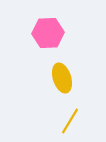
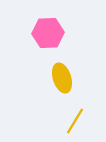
yellow line: moved 5 px right
